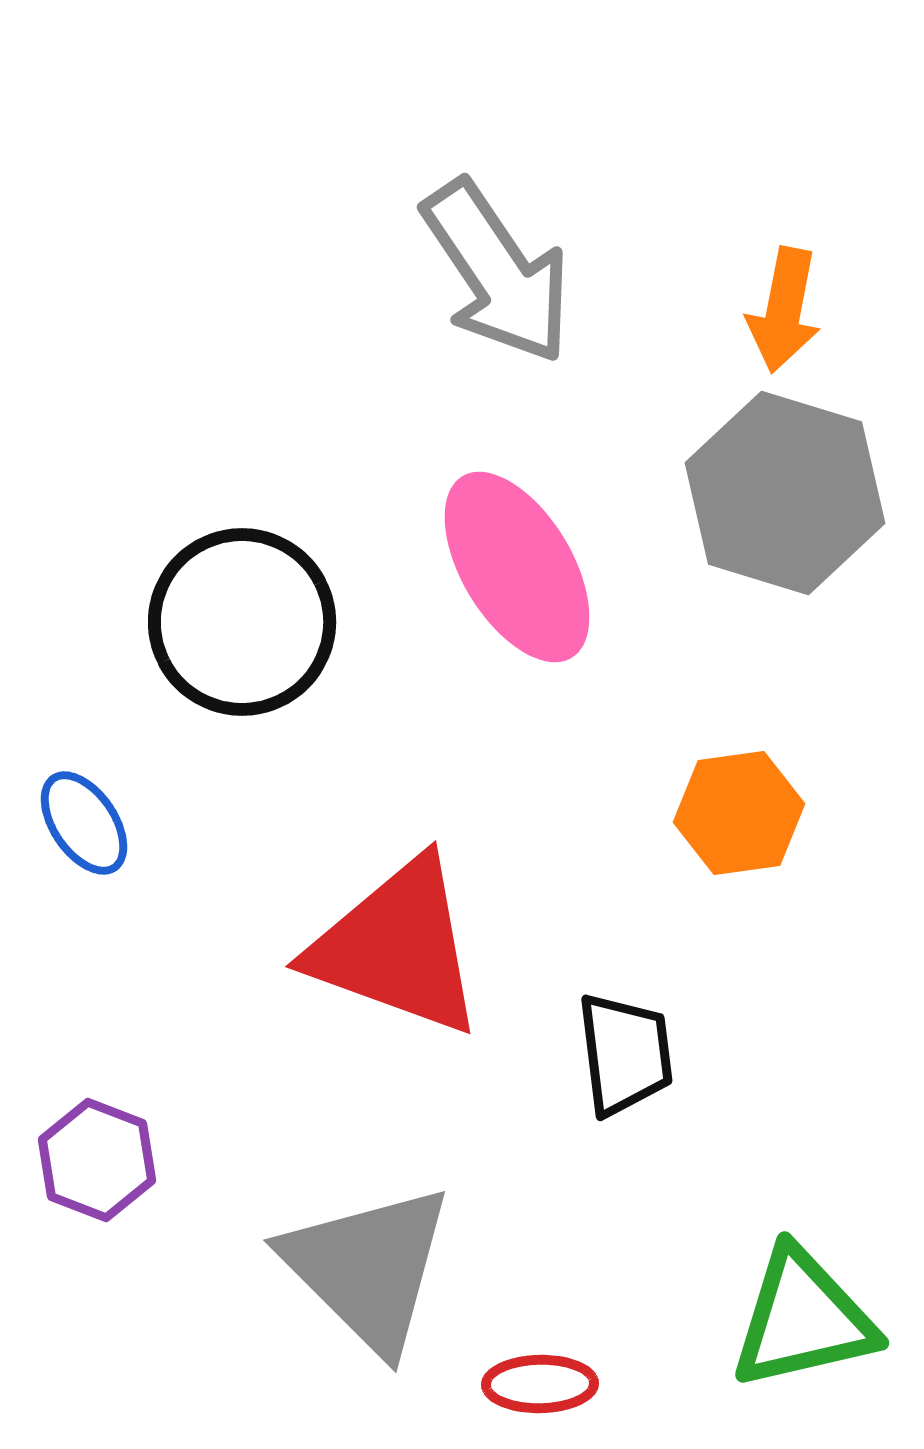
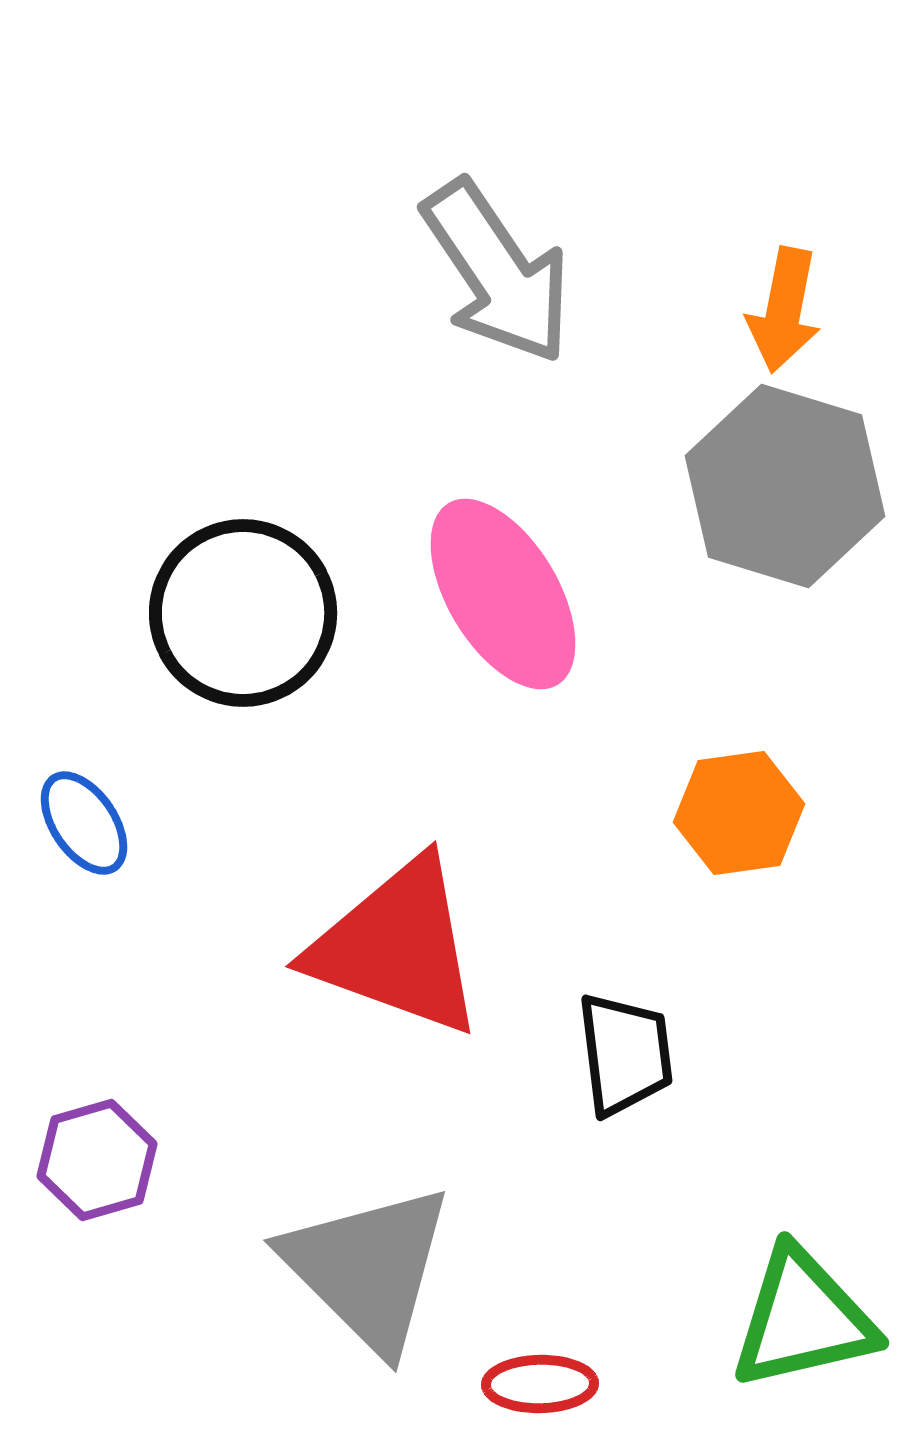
gray hexagon: moved 7 px up
pink ellipse: moved 14 px left, 27 px down
black circle: moved 1 px right, 9 px up
purple hexagon: rotated 23 degrees clockwise
